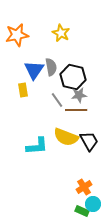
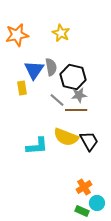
yellow rectangle: moved 1 px left, 2 px up
gray line: rotated 14 degrees counterclockwise
cyan circle: moved 4 px right, 1 px up
